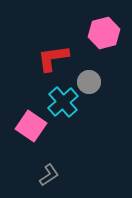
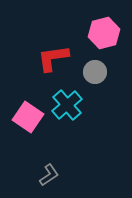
gray circle: moved 6 px right, 10 px up
cyan cross: moved 4 px right, 3 px down
pink square: moved 3 px left, 9 px up
